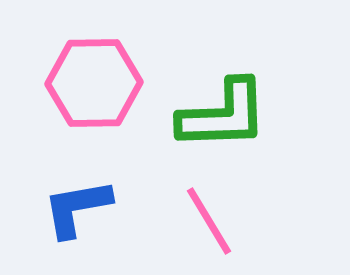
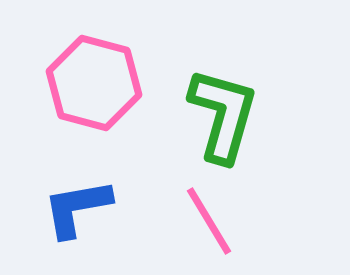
pink hexagon: rotated 16 degrees clockwise
green L-shape: rotated 72 degrees counterclockwise
